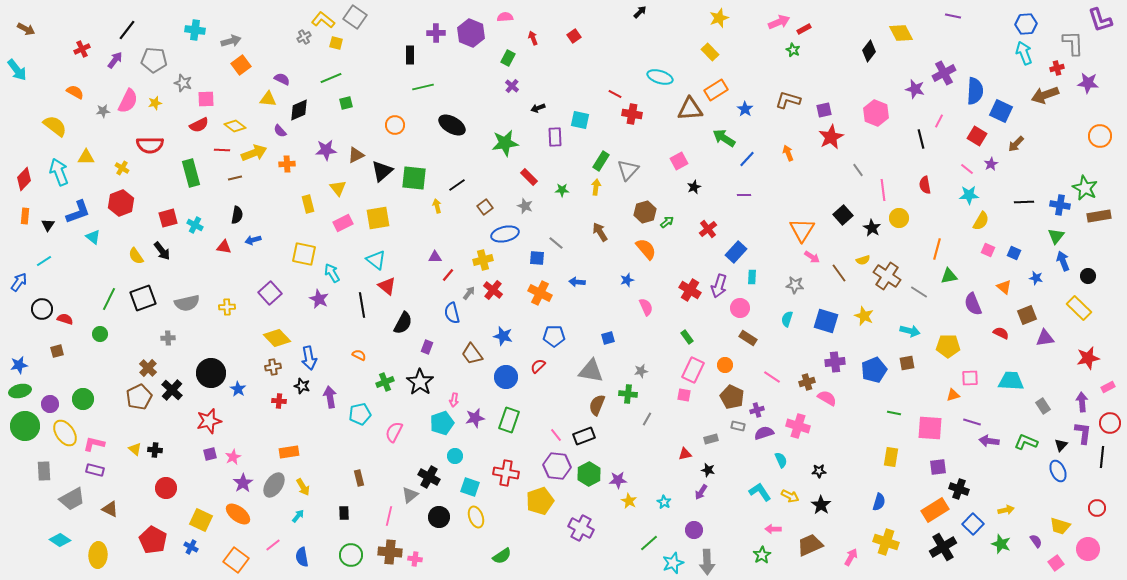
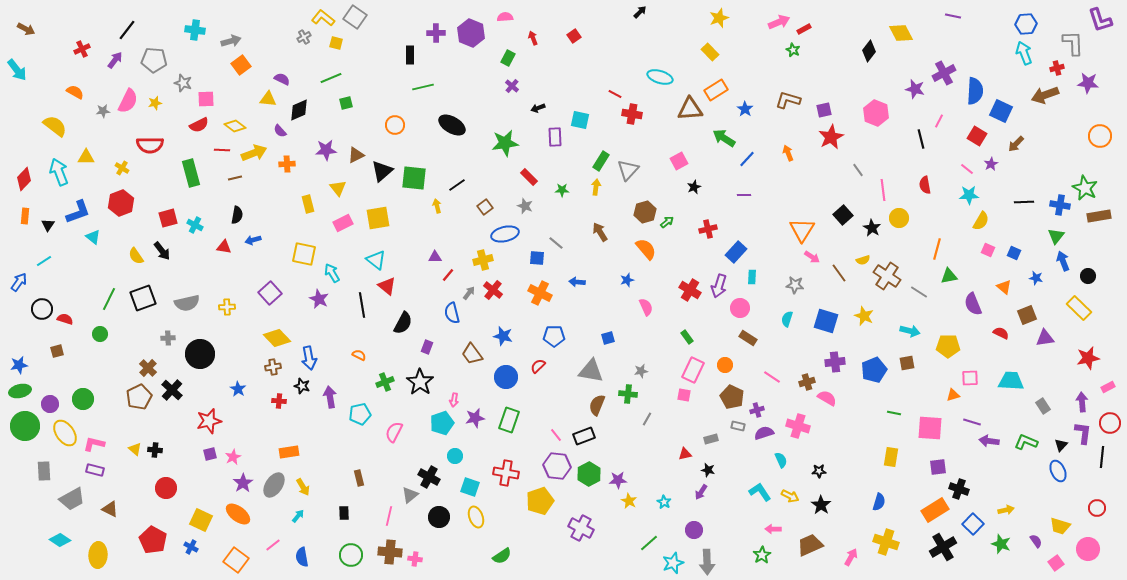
yellow L-shape at (323, 20): moved 2 px up
red cross at (708, 229): rotated 24 degrees clockwise
black circle at (211, 373): moved 11 px left, 19 px up
